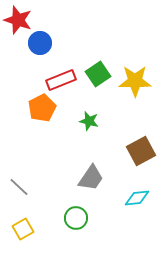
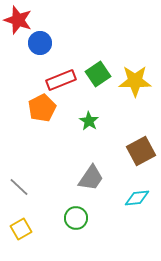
green star: rotated 18 degrees clockwise
yellow square: moved 2 px left
